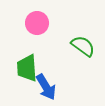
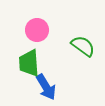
pink circle: moved 7 px down
green trapezoid: moved 2 px right, 5 px up
